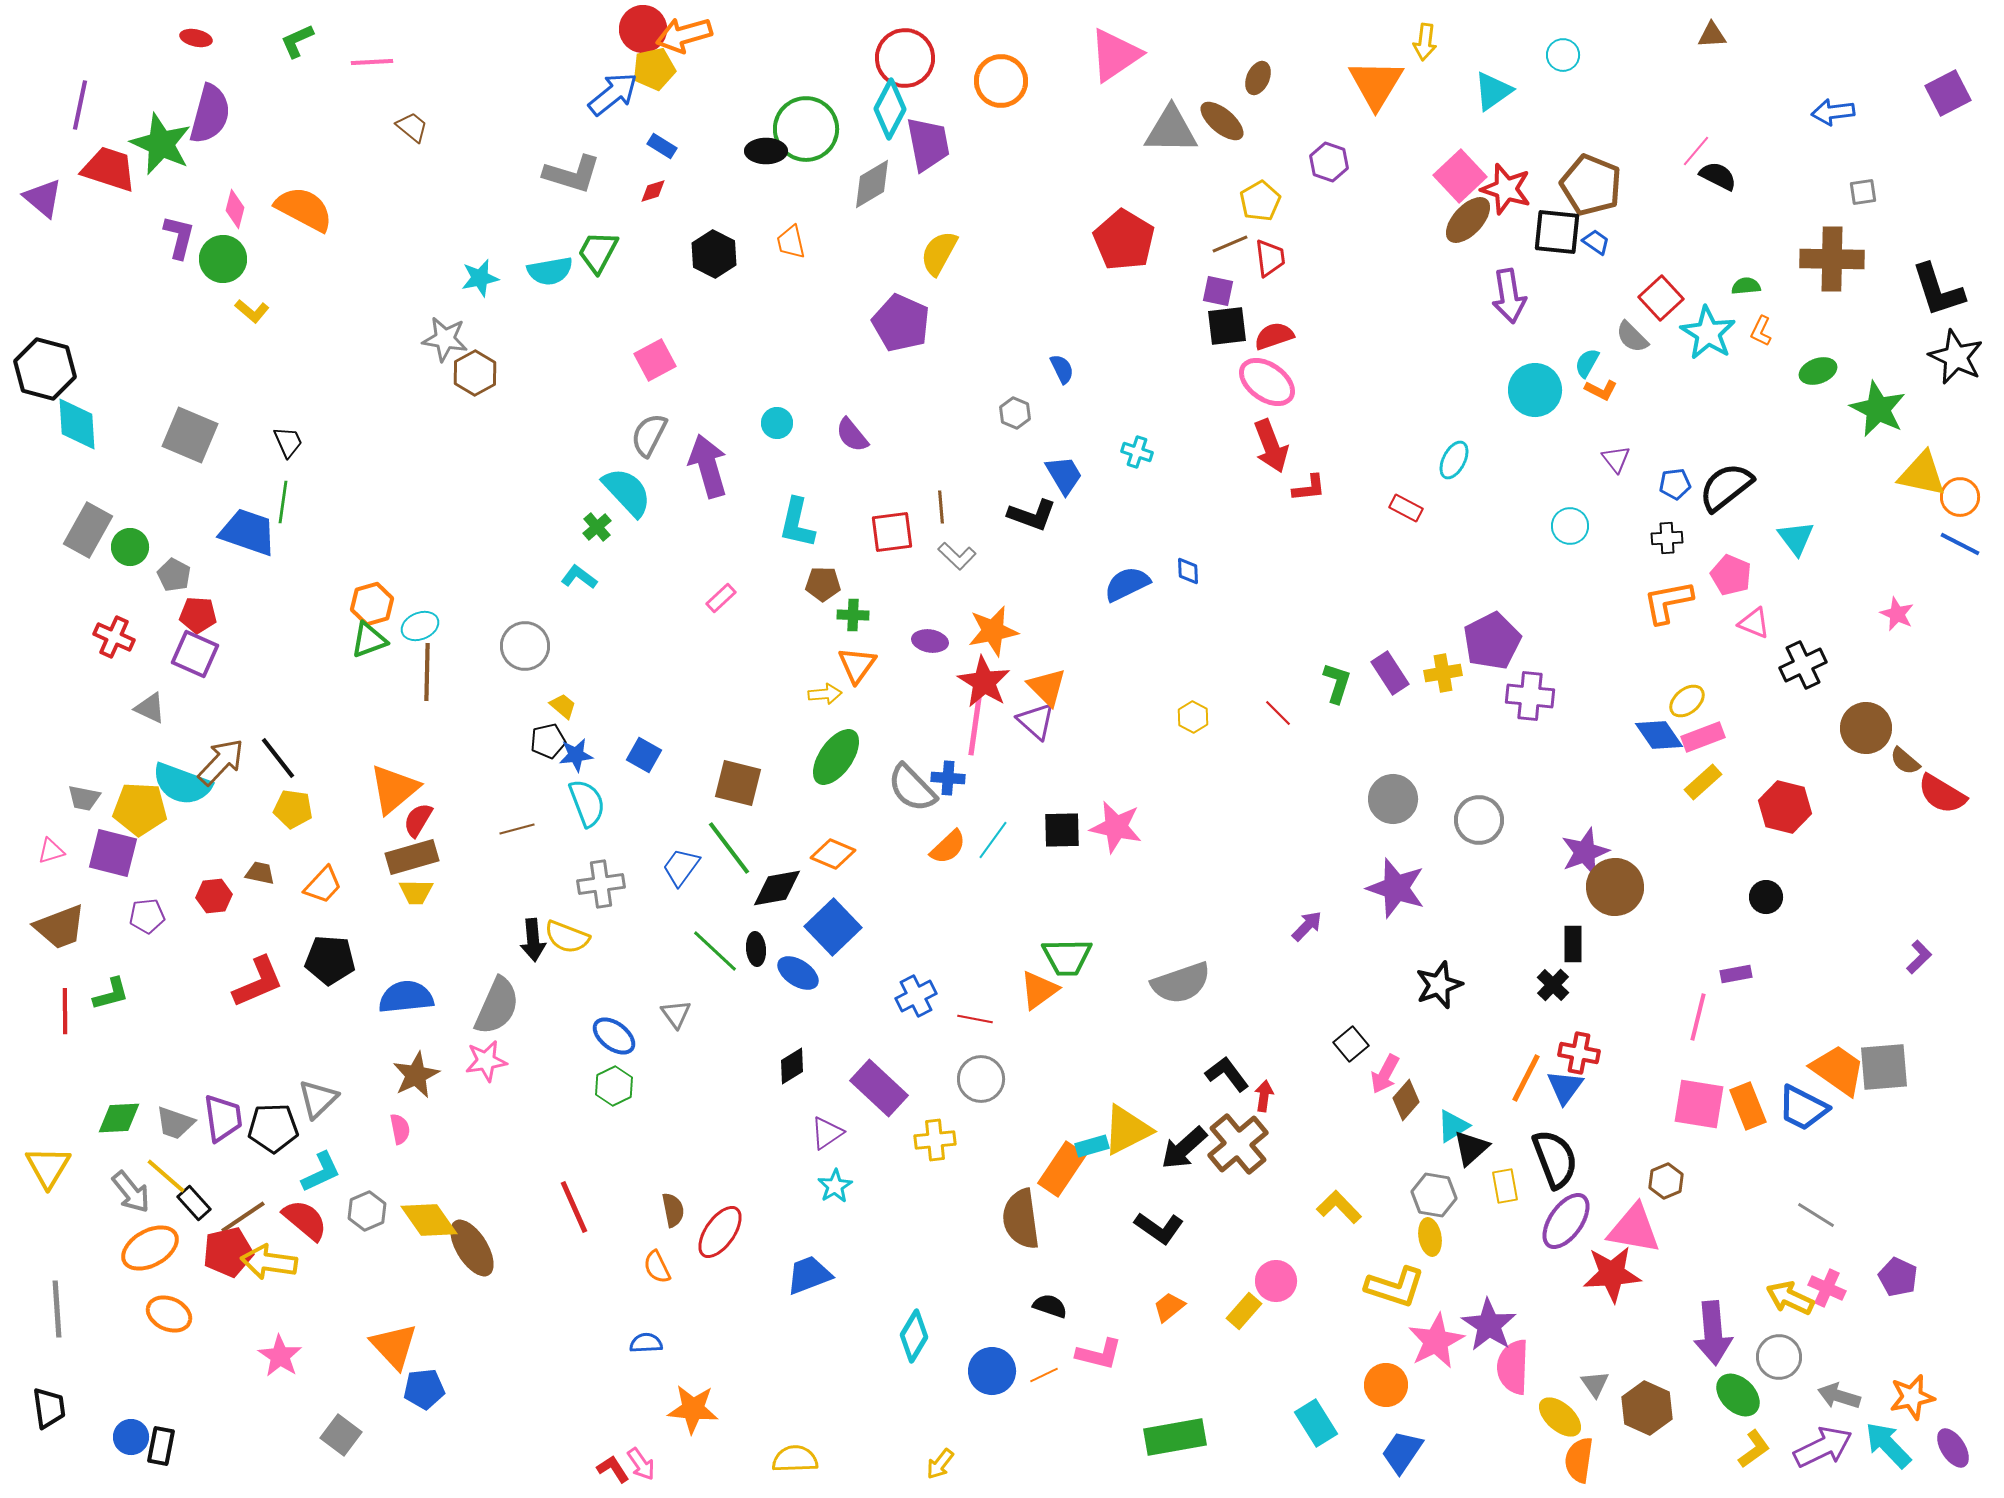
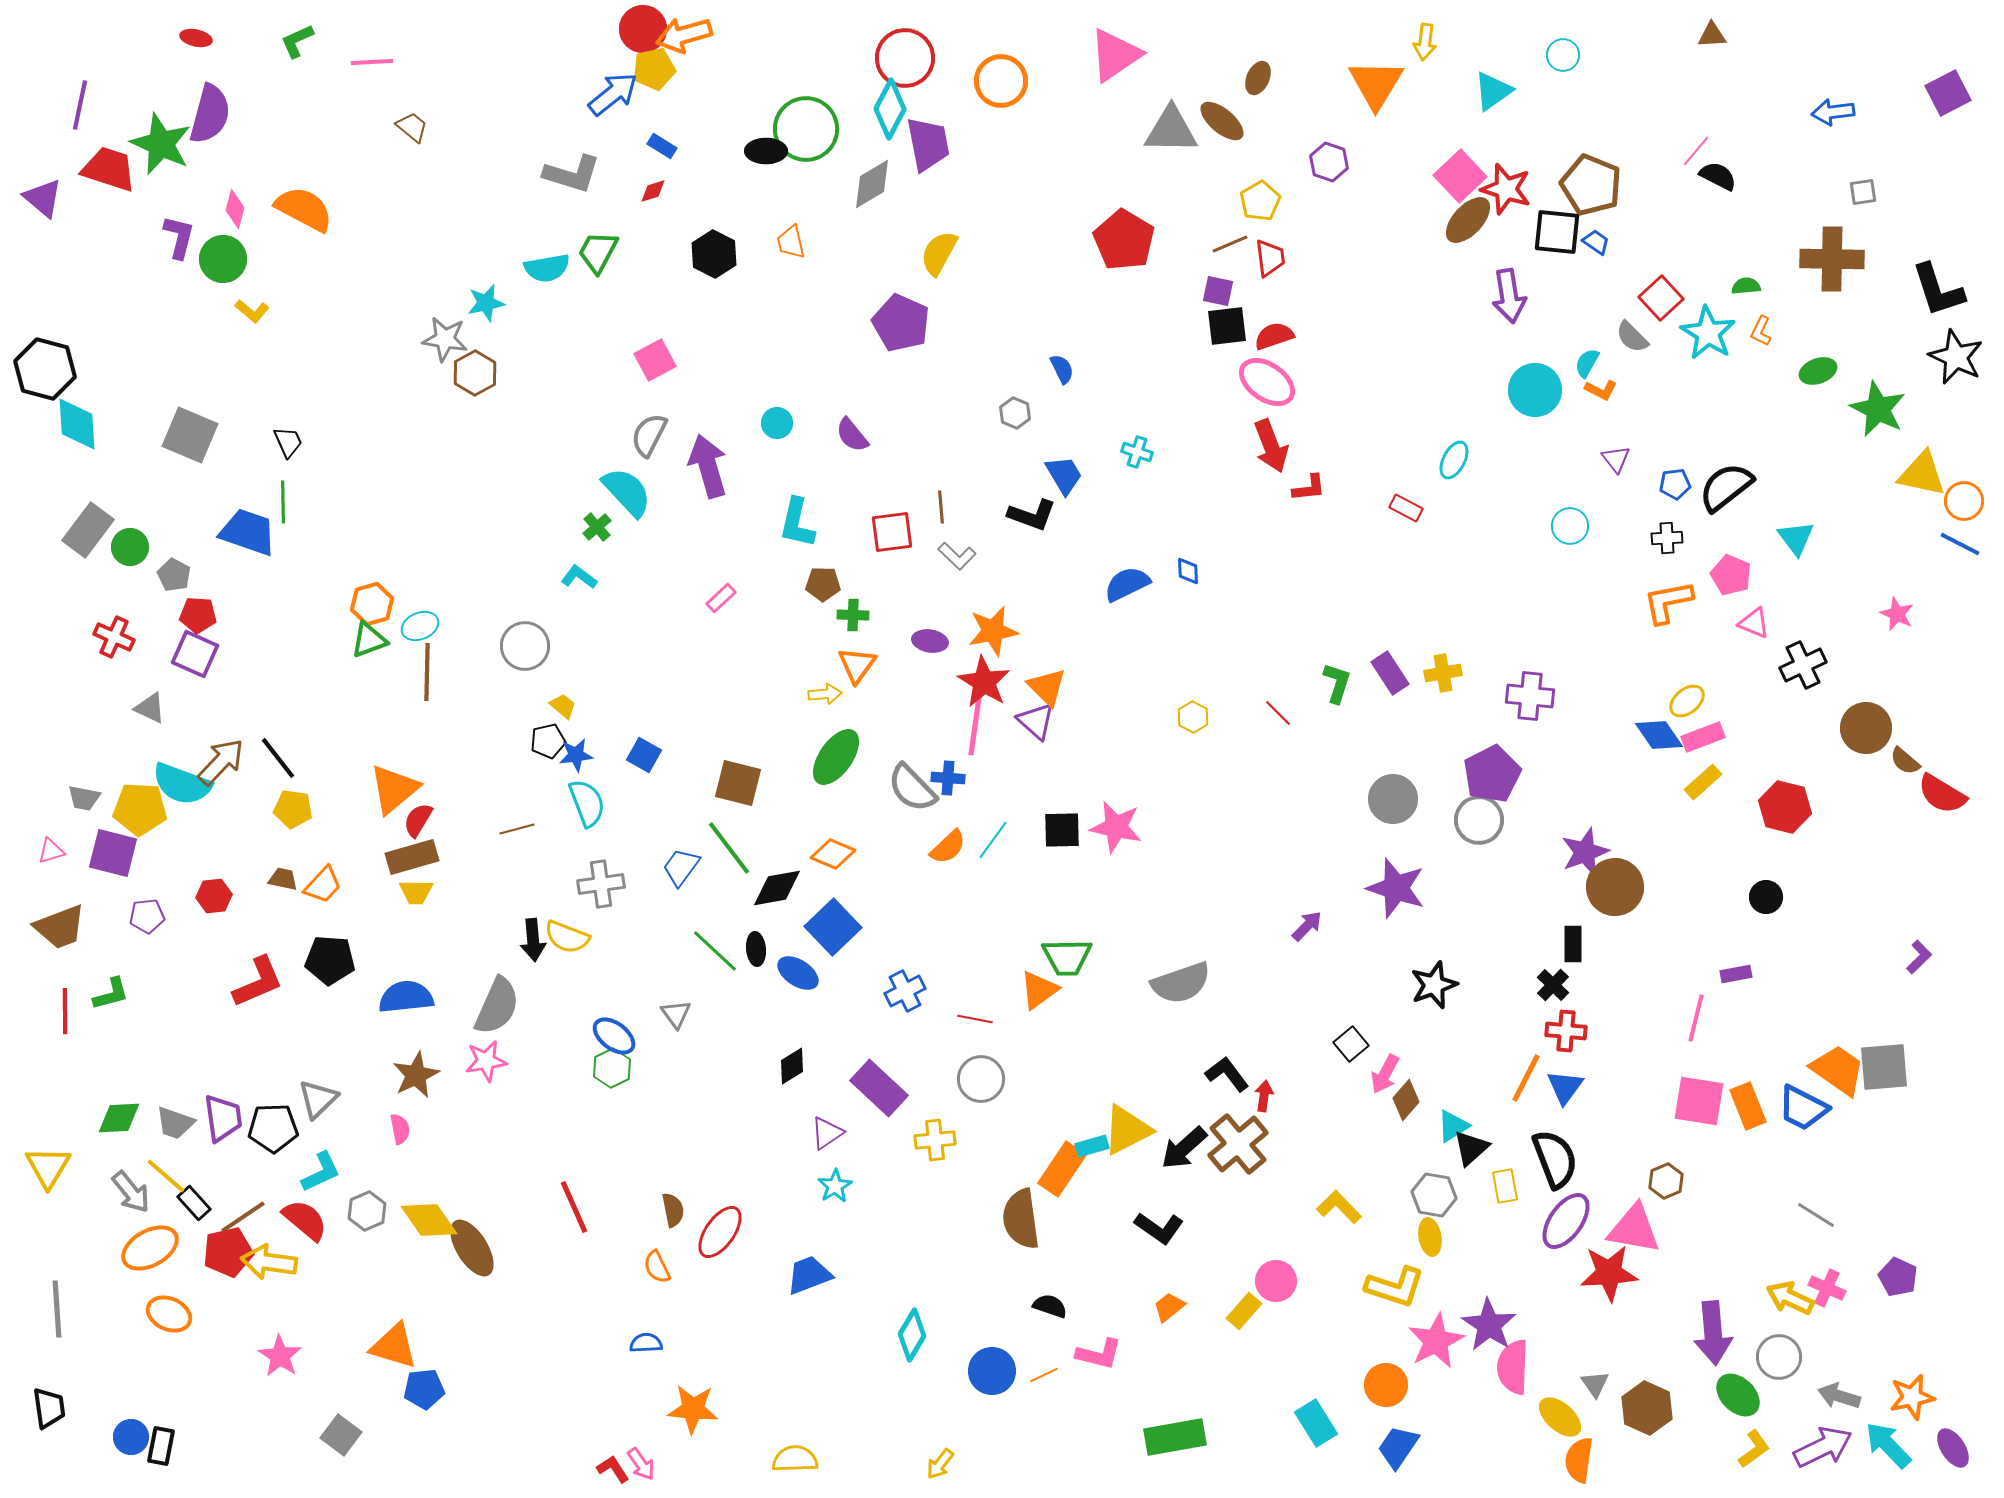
cyan semicircle at (550, 271): moved 3 px left, 3 px up
cyan star at (480, 278): moved 6 px right, 25 px down
orange circle at (1960, 497): moved 4 px right, 4 px down
green line at (283, 502): rotated 9 degrees counterclockwise
gray rectangle at (88, 530): rotated 8 degrees clockwise
purple pentagon at (1492, 641): moved 133 px down
brown trapezoid at (260, 873): moved 23 px right, 6 px down
black star at (1439, 985): moved 5 px left
blue cross at (916, 996): moved 11 px left, 5 px up
pink line at (1698, 1017): moved 2 px left, 1 px down
red cross at (1579, 1053): moved 13 px left, 22 px up; rotated 6 degrees counterclockwise
green hexagon at (614, 1086): moved 2 px left, 18 px up
pink square at (1699, 1104): moved 3 px up
red star at (1612, 1274): moved 3 px left, 1 px up
cyan diamond at (914, 1336): moved 2 px left, 1 px up
orange triangle at (394, 1346): rotated 30 degrees counterclockwise
blue trapezoid at (1402, 1452): moved 4 px left, 5 px up
